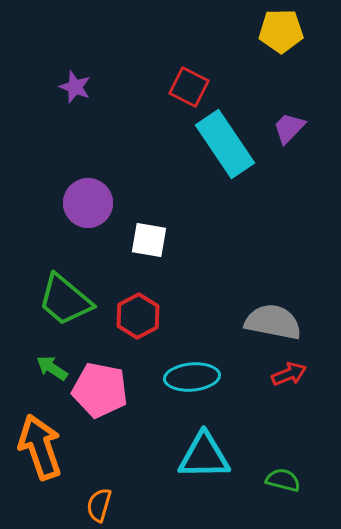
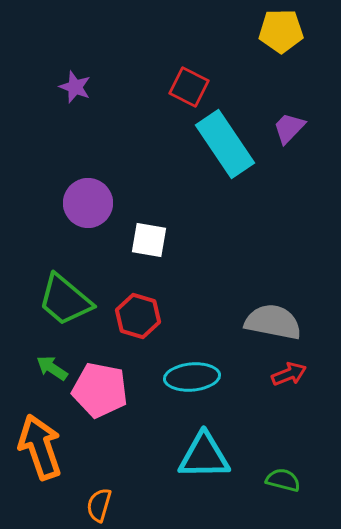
red hexagon: rotated 15 degrees counterclockwise
